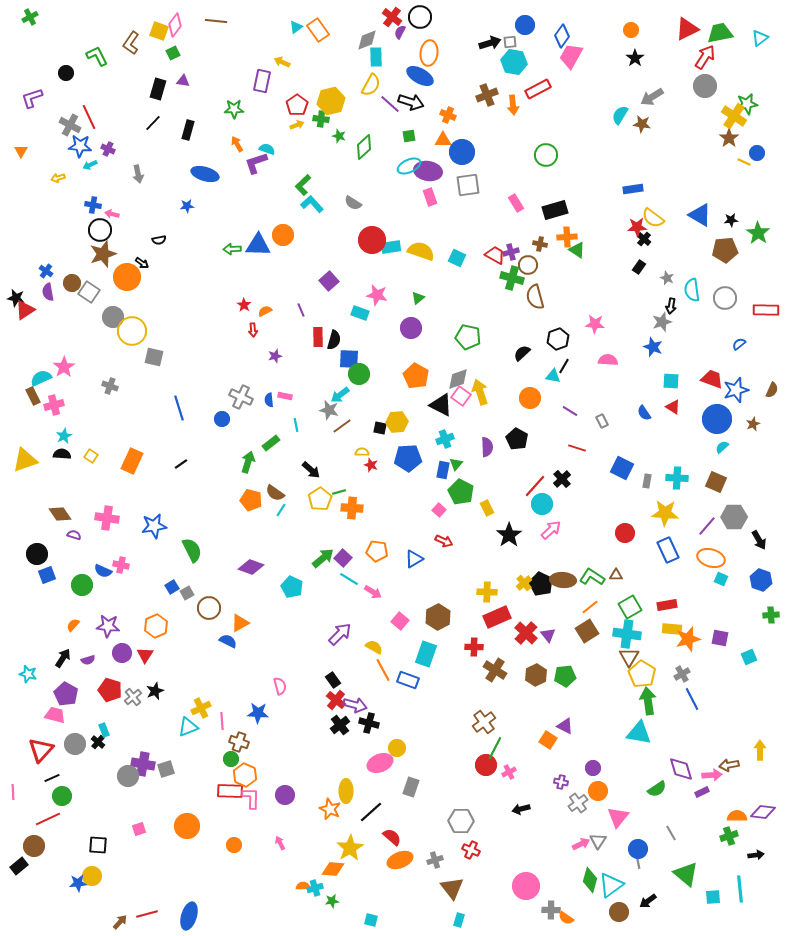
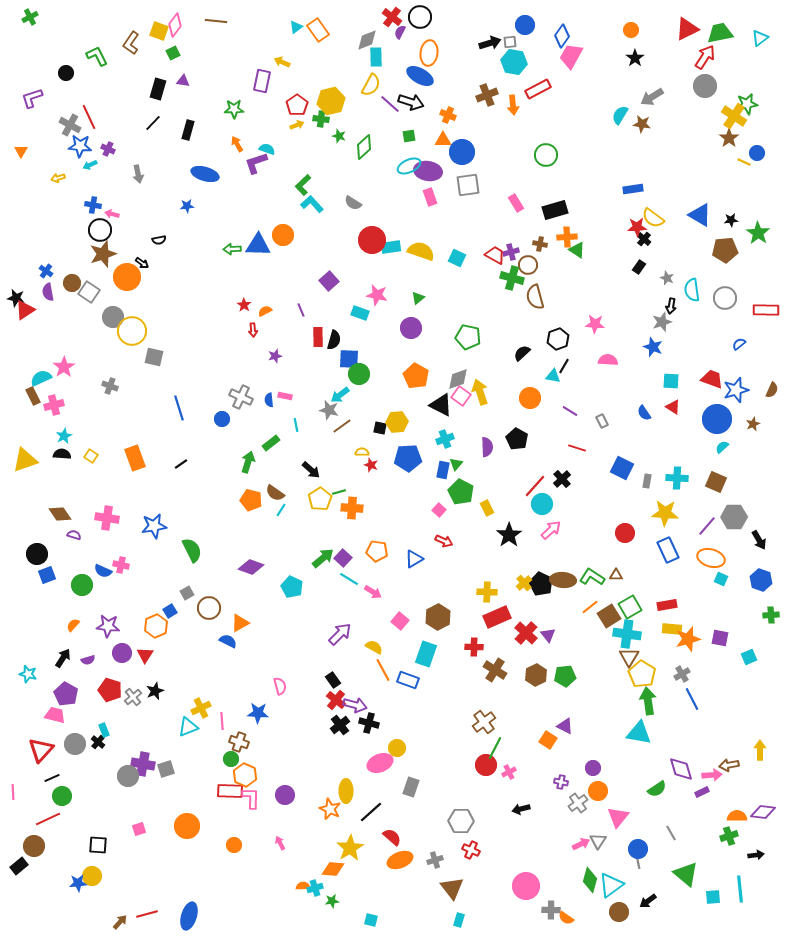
orange rectangle at (132, 461): moved 3 px right, 3 px up; rotated 45 degrees counterclockwise
blue square at (172, 587): moved 2 px left, 24 px down
brown square at (587, 631): moved 22 px right, 15 px up
